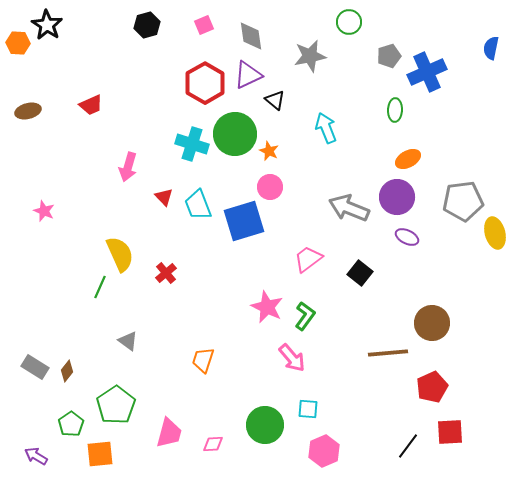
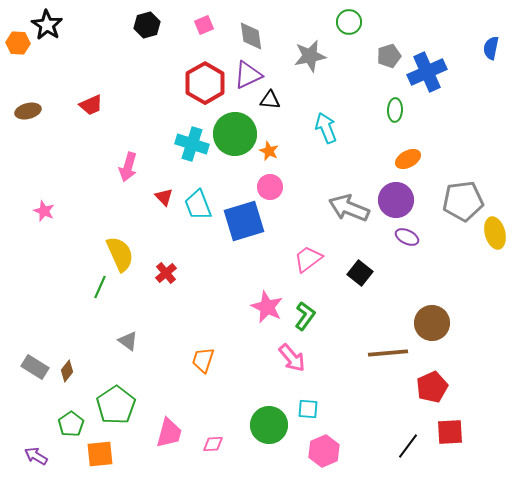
black triangle at (275, 100): moved 5 px left; rotated 35 degrees counterclockwise
purple circle at (397, 197): moved 1 px left, 3 px down
green circle at (265, 425): moved 4 px right
